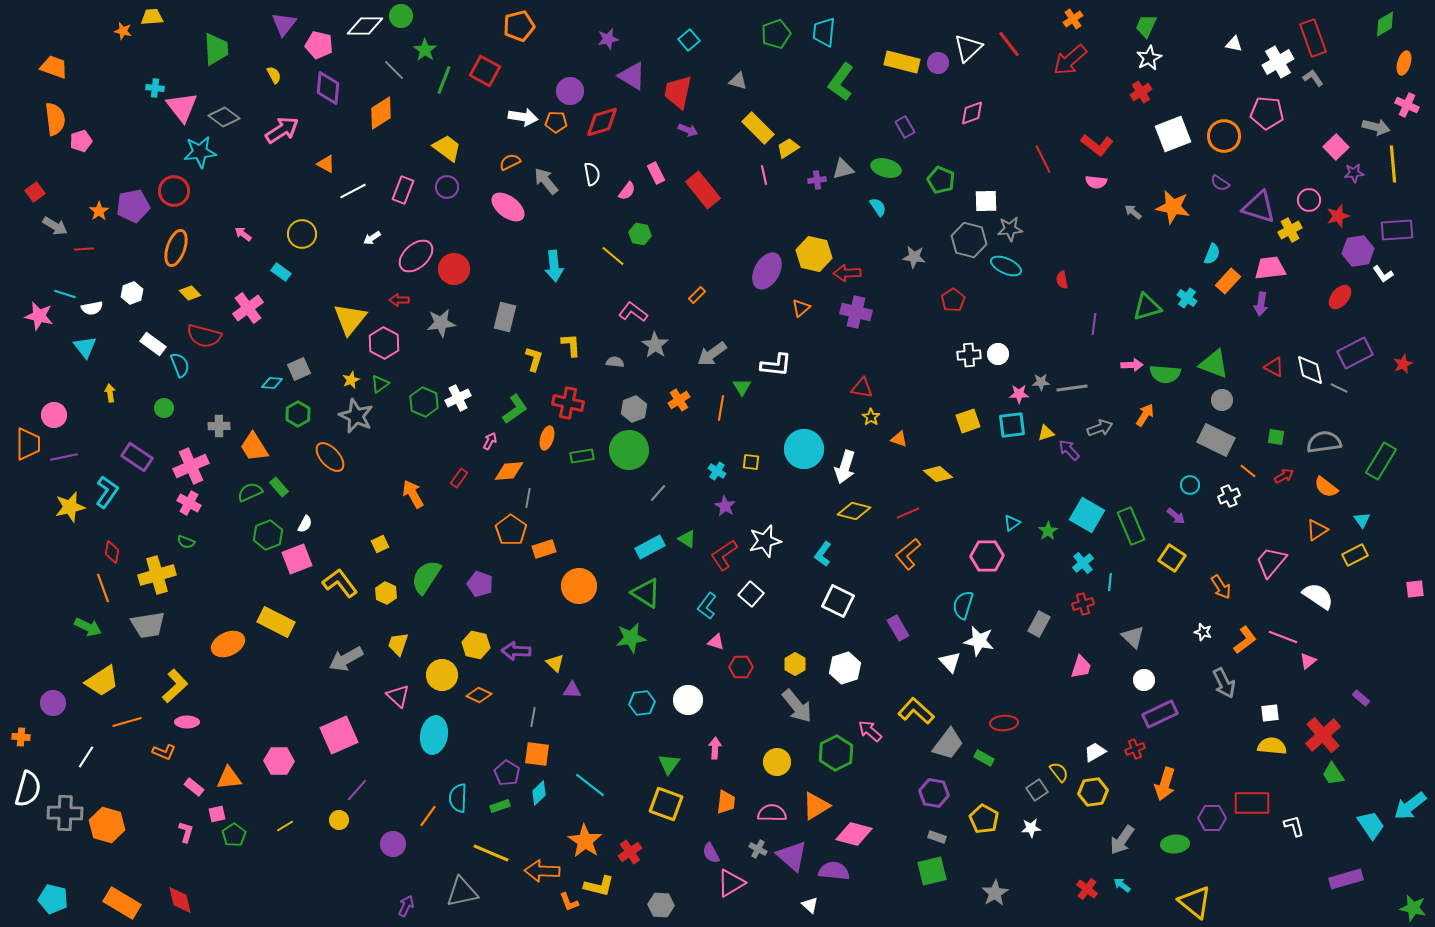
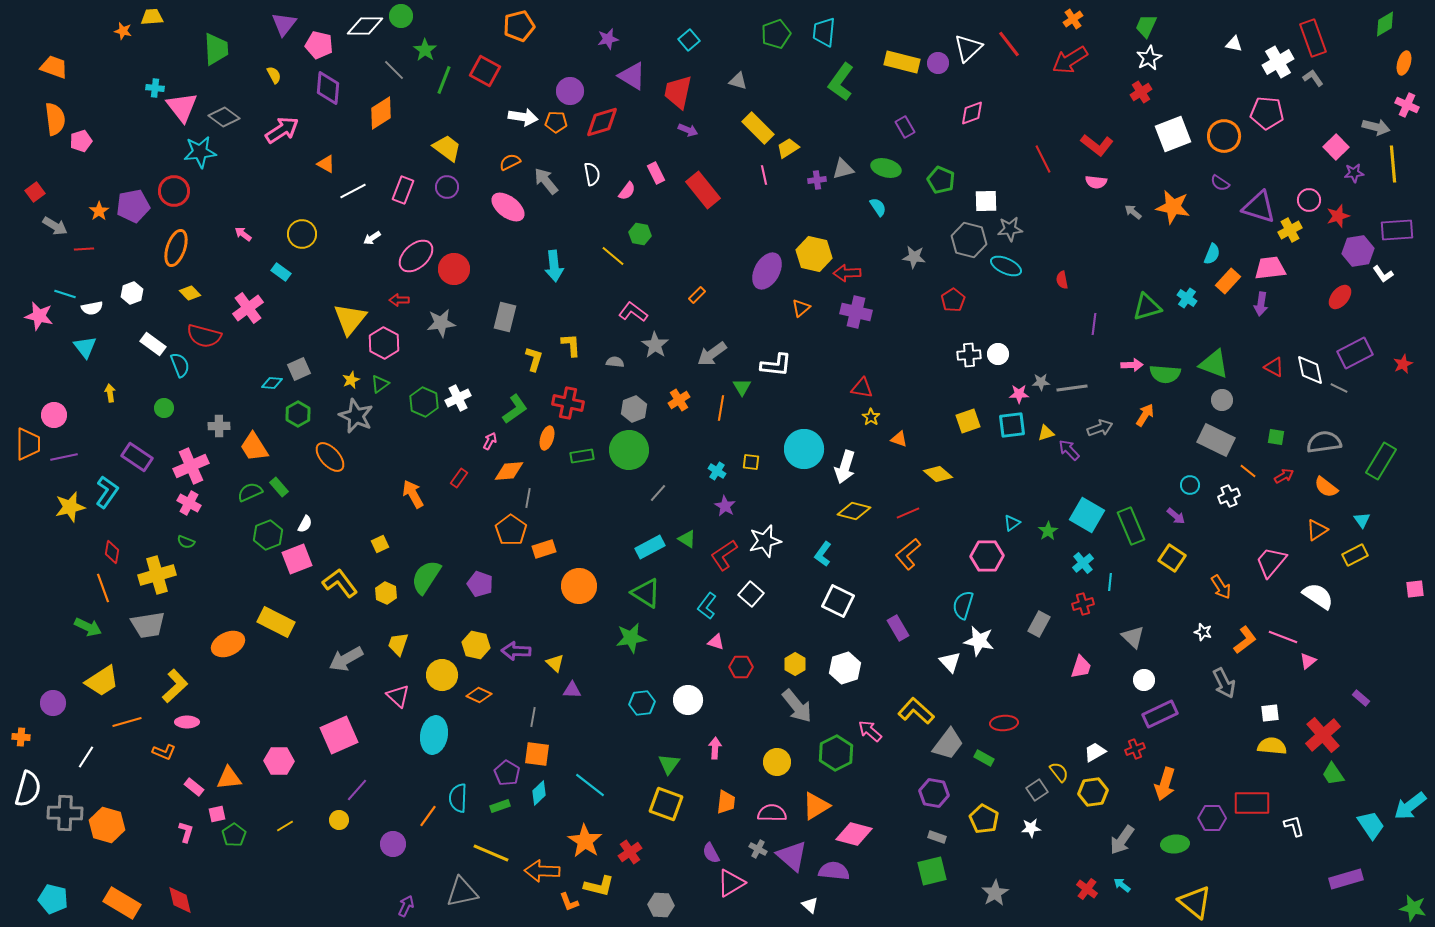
red arrow at (1070, 60): rotated 9 degrees clockwise
